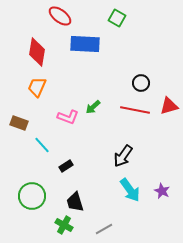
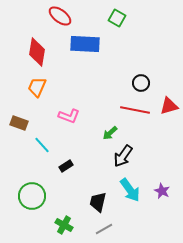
green arrow: moved 17 px right, 26 px down
pink L-shape: moved 1 px right, 1 px up
black trapezoid: moved 23 px right; rotated 30 degrees clockwise
